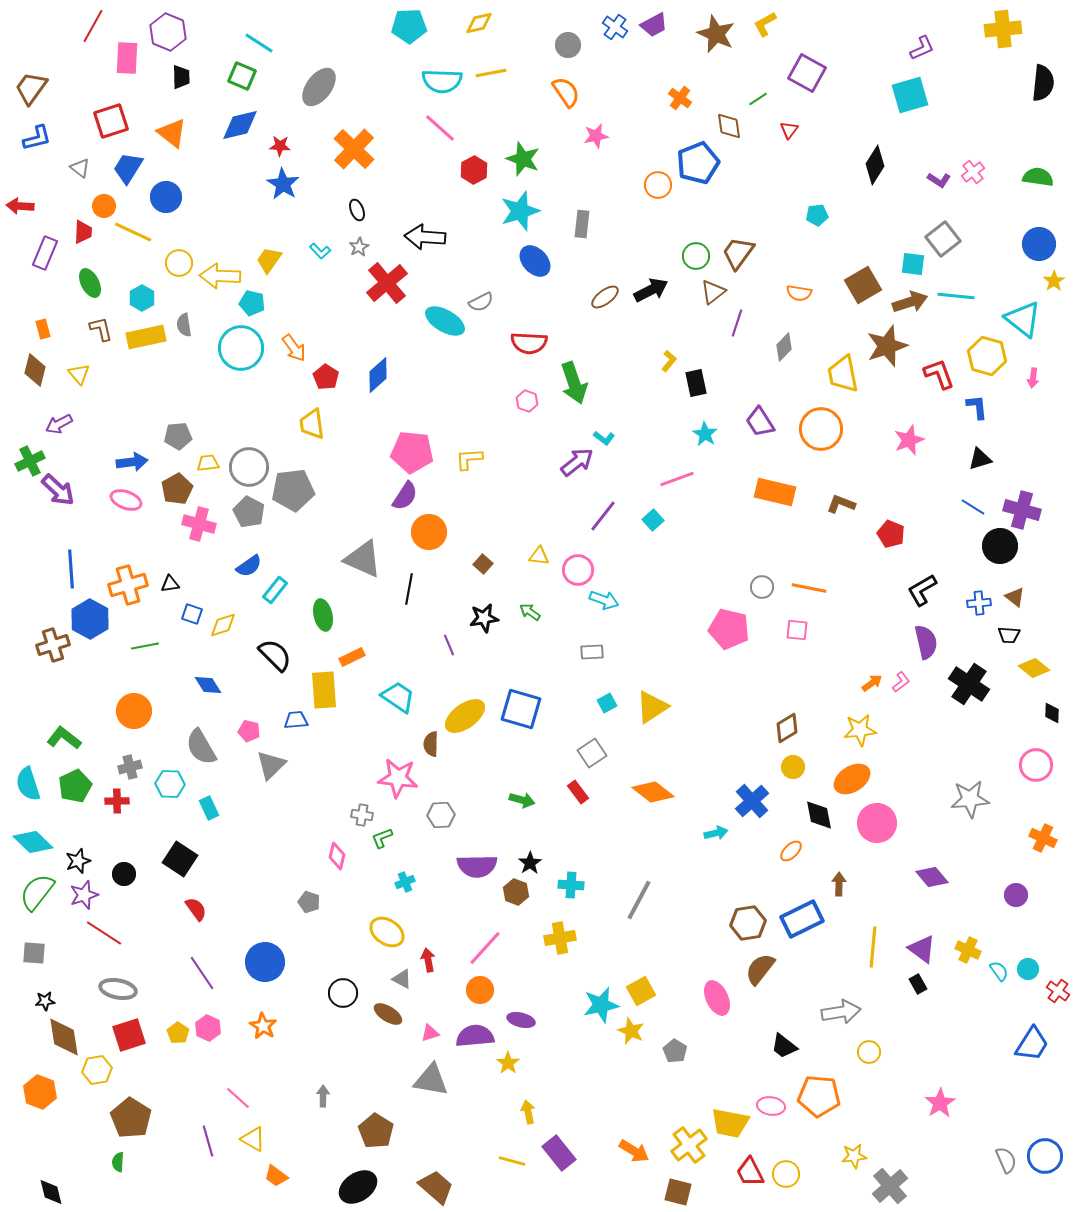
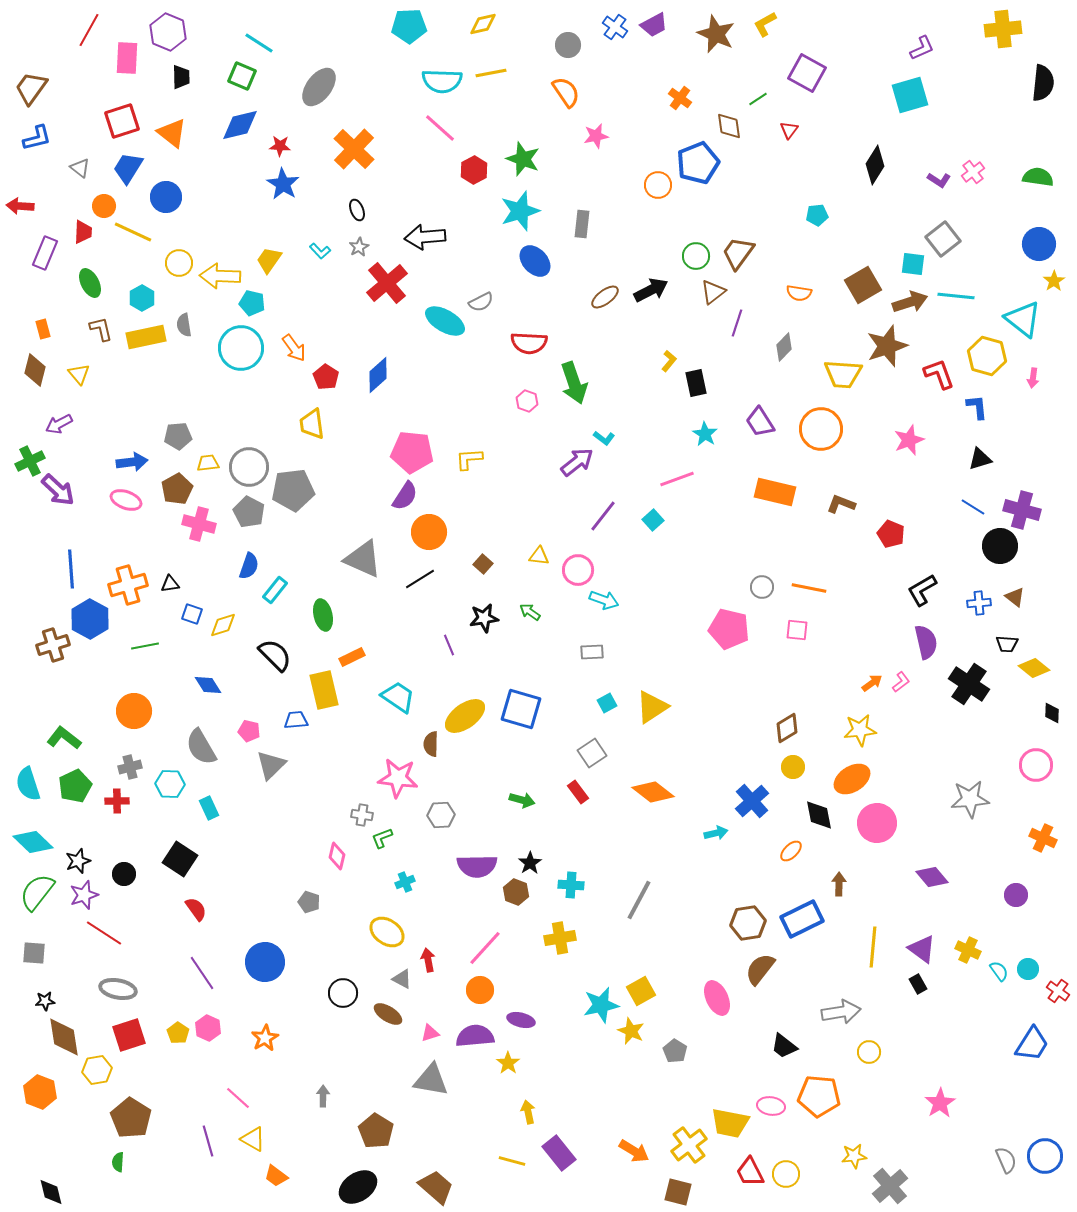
yellow diamond at (479, 23): moved 4 px right, 1 px down
red line at (93, 26): moved 4 px left, 4 px down
red square at (111, 121): moved 11 px right
black arrow at (425, 237): rotated 9 degrees counterclockwise
yellow trapezoid at (843, 374): rotated 75 degrees counterclockwise
blue semicircle at (249, 566): rotated 36 degrees counterclockwise
black line at (409, 589): moved 11 px right, 10 px up; rotated 48 degrees clockwise
black trapezoid at (1009, 635): moved 2 px left, 9 px down
yellow rectangle at (324, 690): rotated 9 degrees counterclockwise
orange star at (263, 1026): moved 2 px right, 12 px down; rotated 12 degrees clockwise
